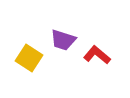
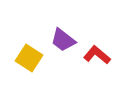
purple trapezoid: rotated 20 degrees clockwise
